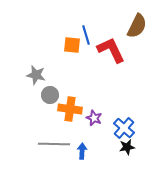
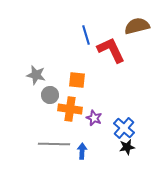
brown semicircle: rotated 130 degrees counterclockwise
orange square: moved 5 px right, 35 px down
